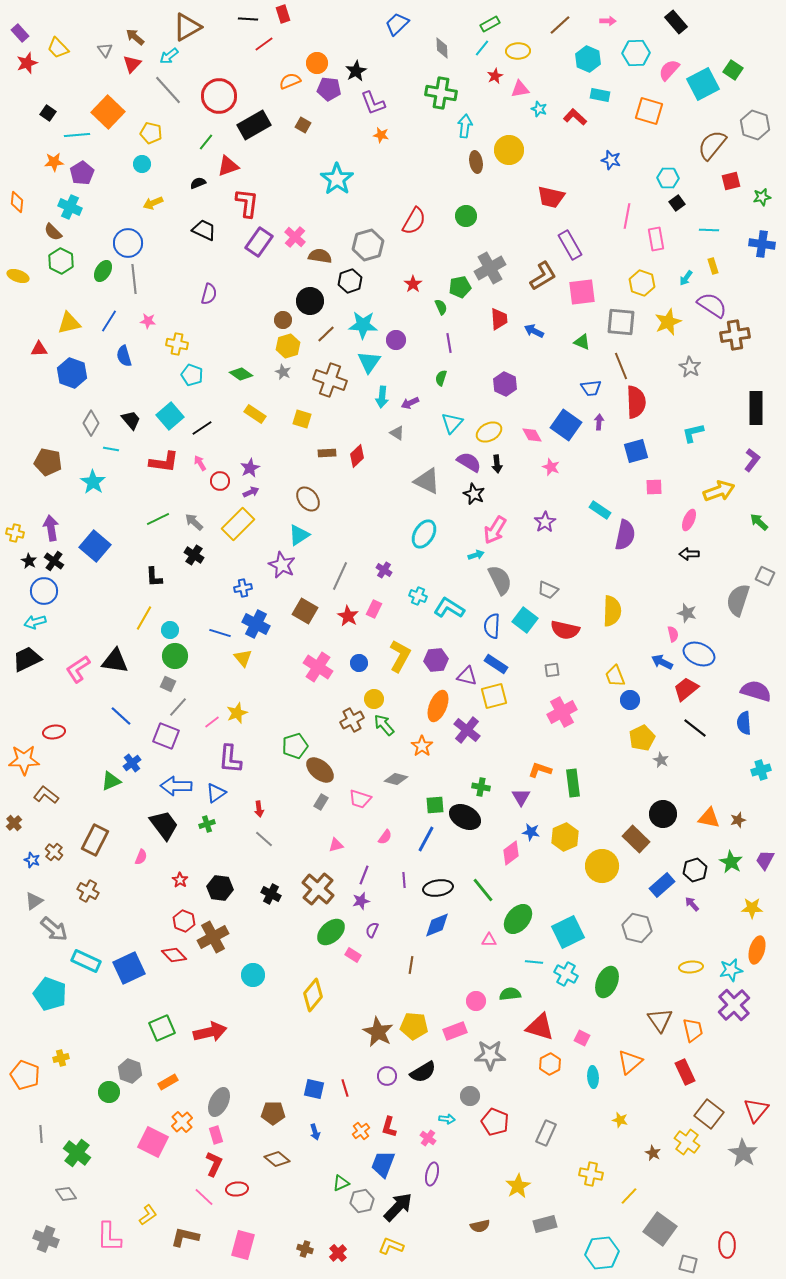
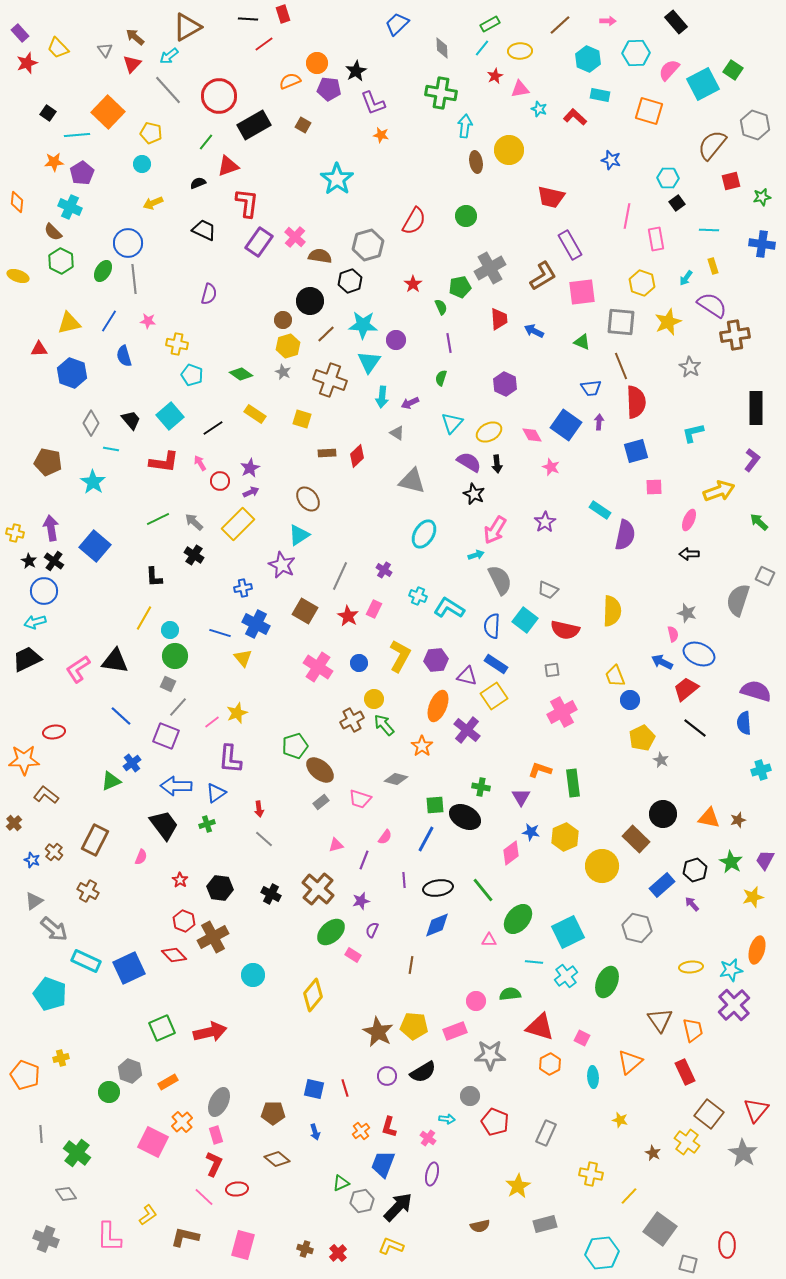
yellow ellipse at (518, 51): moved 2 px right
black line at (202, 428): moved 11 px right
gray triangle at (427, 481): moved 15 px left; rotated 12 degrees counterclockwise
yellow square at (494, 696): rotated 20 degrees counterclockwise
gray rectangle at (321, 802): rotated 21 degrees clockwise
purple line at (364, 875): moved 15 px up
yellow star at (752, 908): moved 1 px right, 11 px up; rotated 15 degrees counterclockwise
cyan cross at (566, 974): moved 2 px down; rotated 25 degrees clockwise
